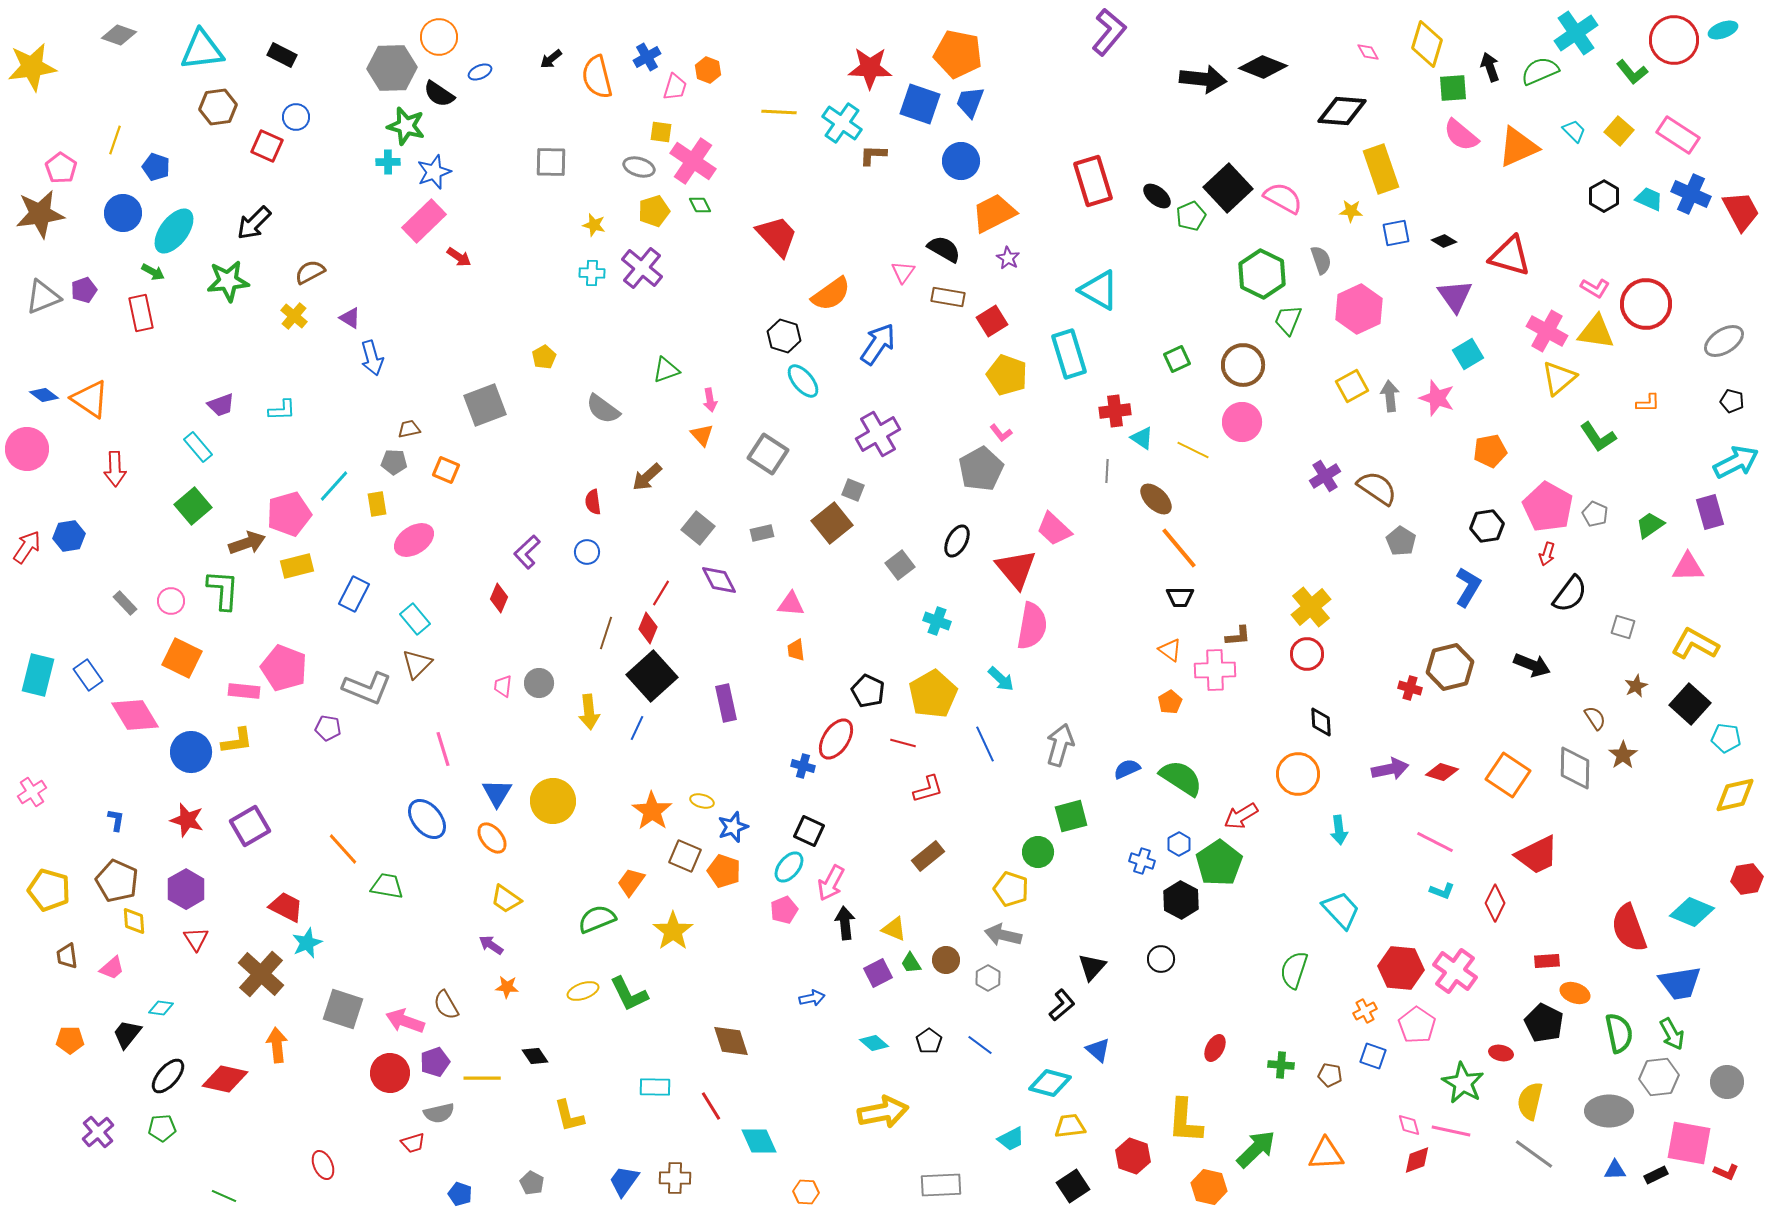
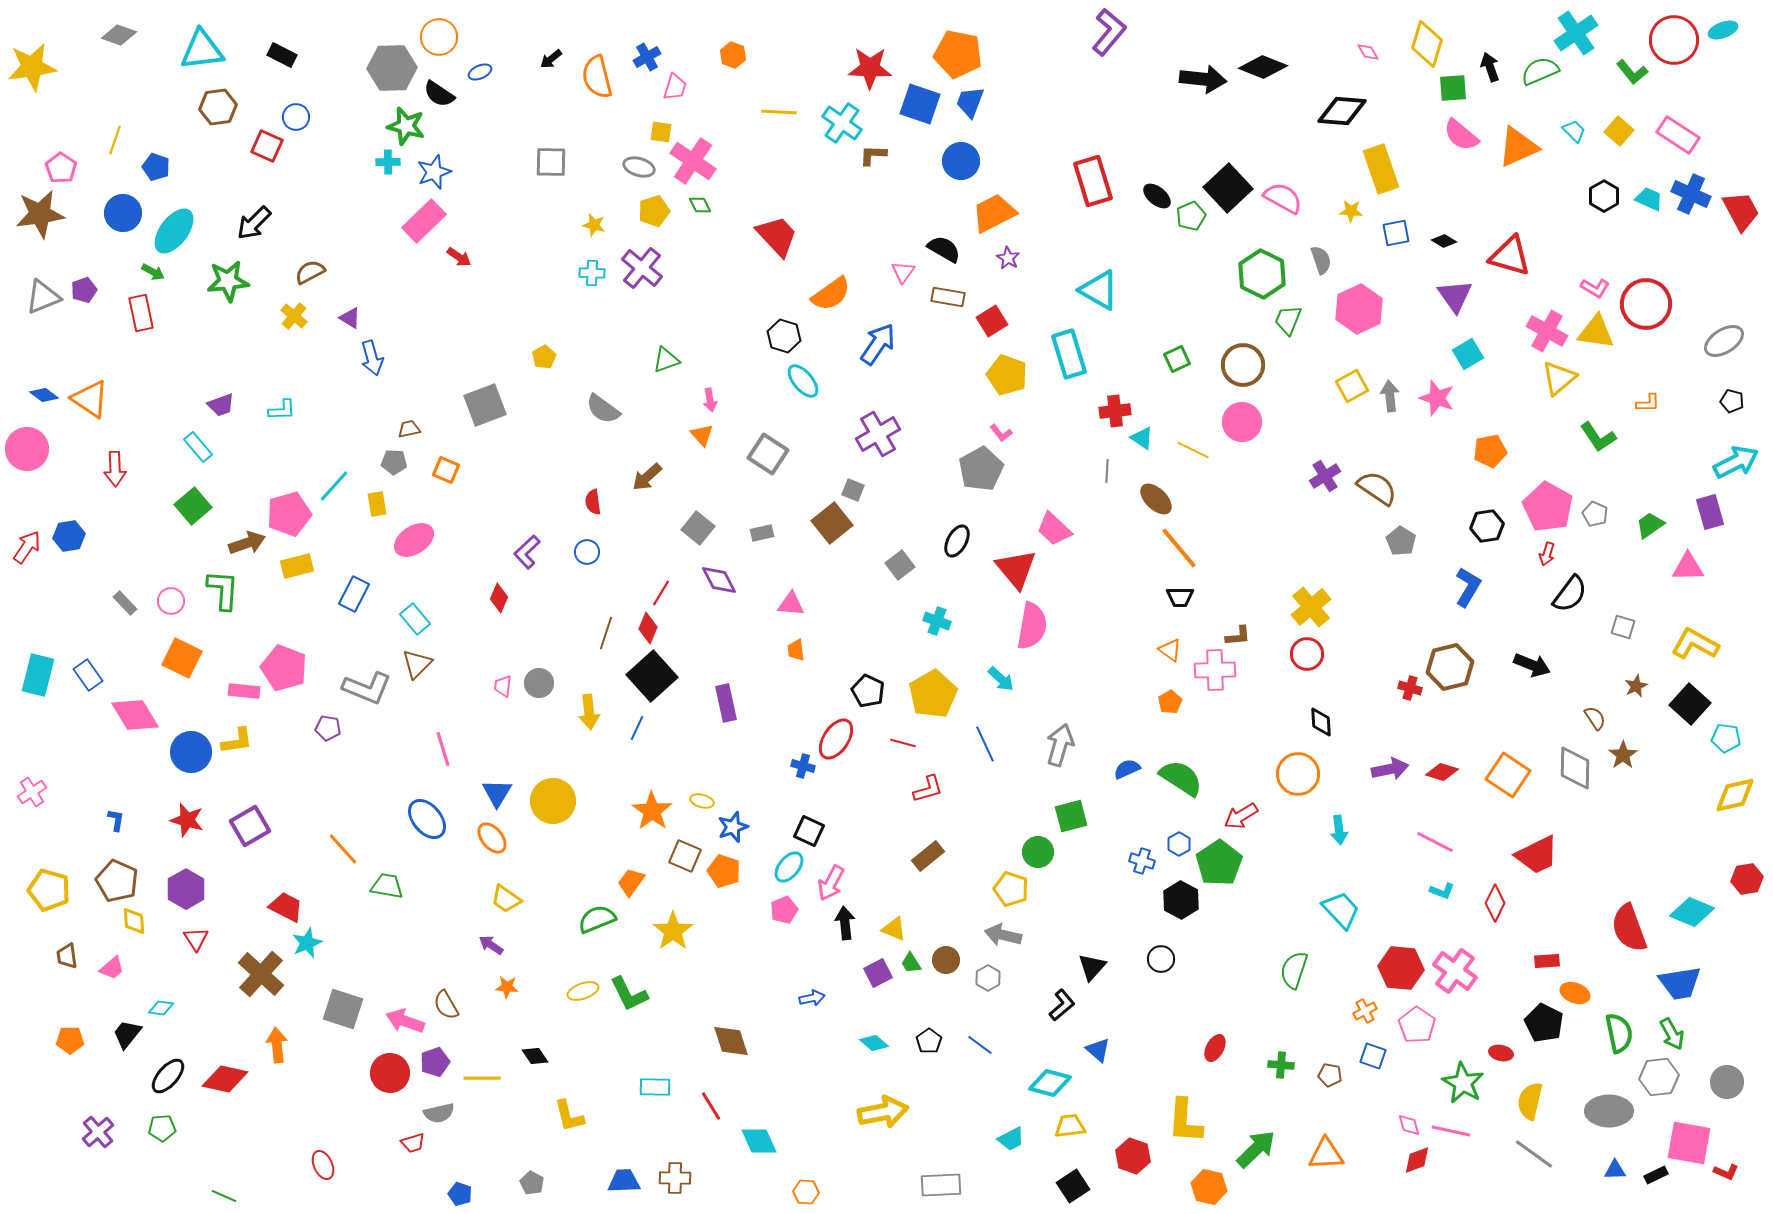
orange hexagon at (708, 70): moved 25 px right, 15 px up
green triangle at (666, 370): moved 10 px up
blue trapezoid at (624, 1181): rotated 52 degrees clockwise
